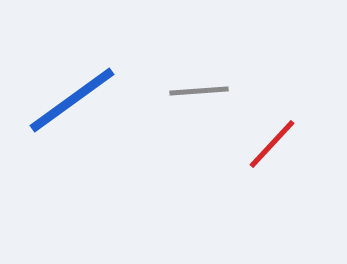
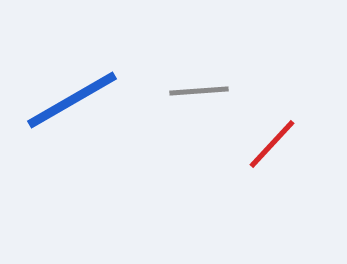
blue line: rotated 6 degrees clockwise
